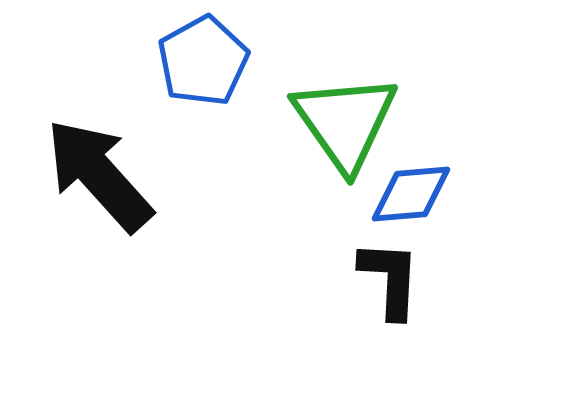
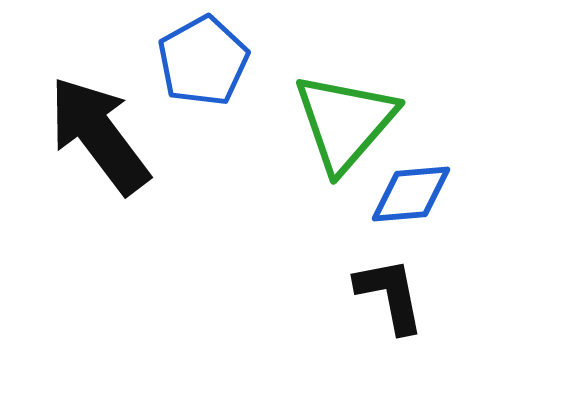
green triangle: rotated 16 degrees clockwise
black arrow: moved 40 px up; rotated 5 degrees clockwise
black L-shape: moved 16 px down; rotated 14 degrees counterclockwise
